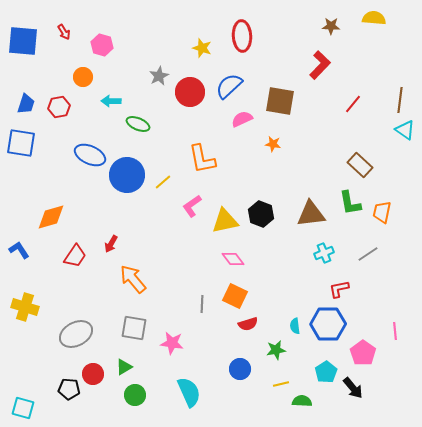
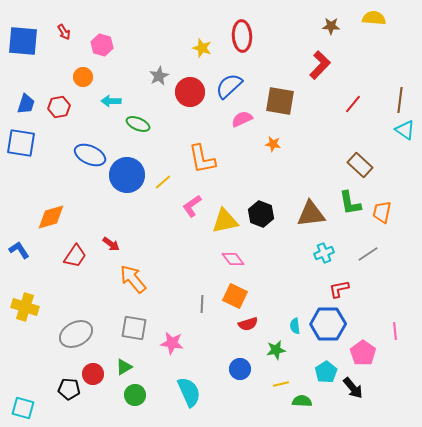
red arrow at (111, 244): rotated 84 degrees counterclockwise
